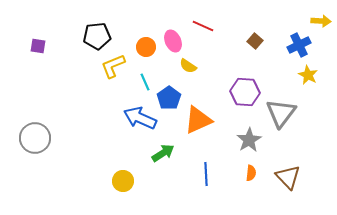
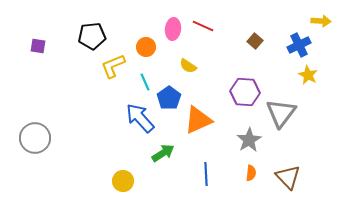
black pentagon: moved 5 px left
pink ellipse: moved 12 px up; rotated 30 degrees clockwise
blue arrow: rotated 24 degrees clockwise
